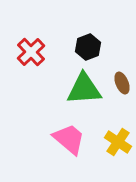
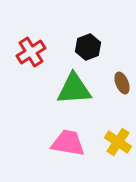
red cross: rotated 12 degrees clockwise
green triangle: moved 10 px left
pink trapezoid: moved 1 px left, 4 px down; rotated 30 degrees counterclockwise
